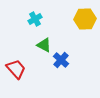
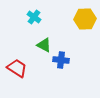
cyan cross: moved 1 px left, 2 px up; rotated 24 degrees counterclockwise
blue cross: rotated 35 degrees counterclockwise
red trapezoid: moved 1 px right, 1 px up; rotated 15 degrees counterclockwise
